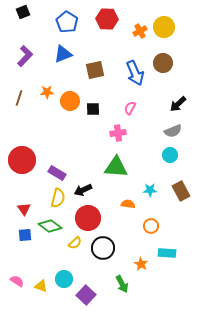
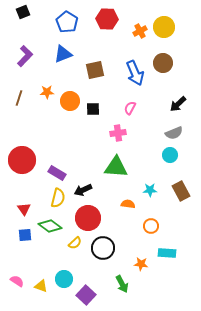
gray semicircle at (173, 131): moved 1 px right, 2 px down
orange star at (141, 264): rotated 24 degrees counterclockwise
